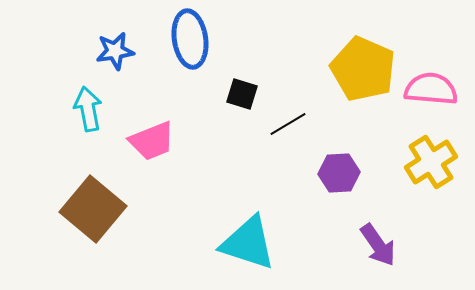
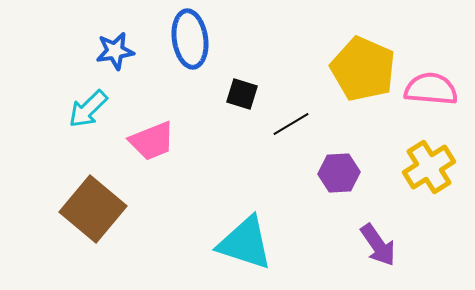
cyan arrow: rotated 123 degrees counterclockwise
black line: moved 3 px right
yellow cross: moved 2 px left, 5 px down
cyan triangle: moved 3 px left
